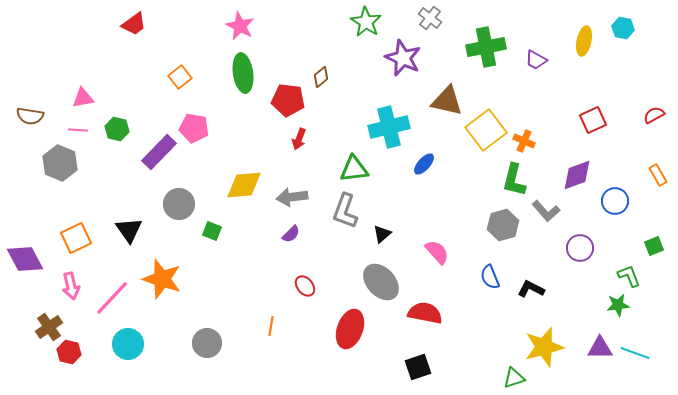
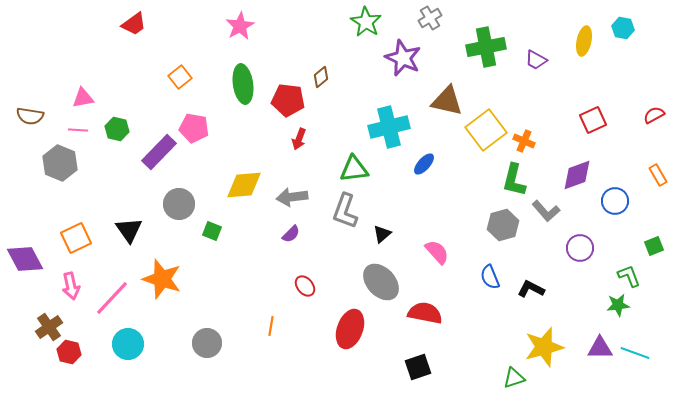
gray cross at (430, 18): rotated 20 degrees clockwise
pink star at (240, 26): rotated 16 degrees clockwise
green ellipse at (243, 73): moved 11 px down
